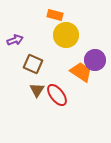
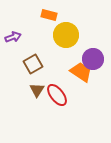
orange rectangle: moved 6 px left
purple arrow: moved 2 px left, 3 px up
purple circle: moved 2 px left, 1 px up
brown square: rotated 36 degrees clockwise
